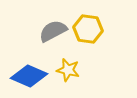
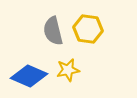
gray semicircle: rotated 76 degrees counterclockwise
yellow star: rotated 25 degrees counterclockwise
